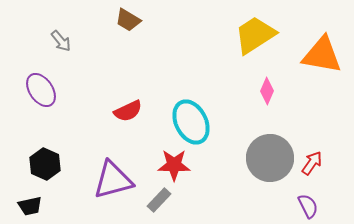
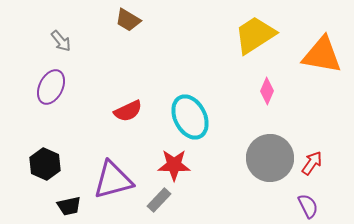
purple ellipse: moved 10 px right, 3 px up; rotated 60 degrees clockwise
cyan ellipse: moved 1 px left, 5 px up
black trapezoid: moved 39 px right
